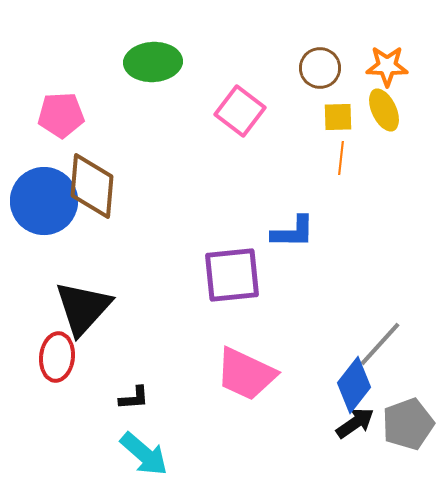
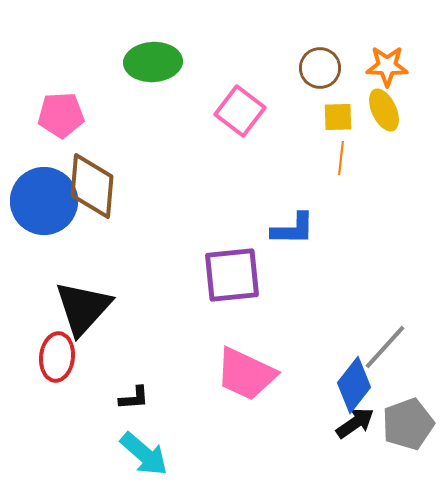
blue L-shape: moved 3 px up
gray line: moved 5 px right, 3 px down
